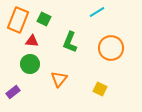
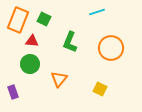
cyan line: rotated 14 degrees clockwise
purple rectangle: rotated 72 degrees counterclockwise
